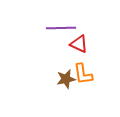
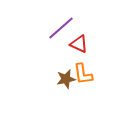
purple line: rotated 40 degrees counterclockwise
